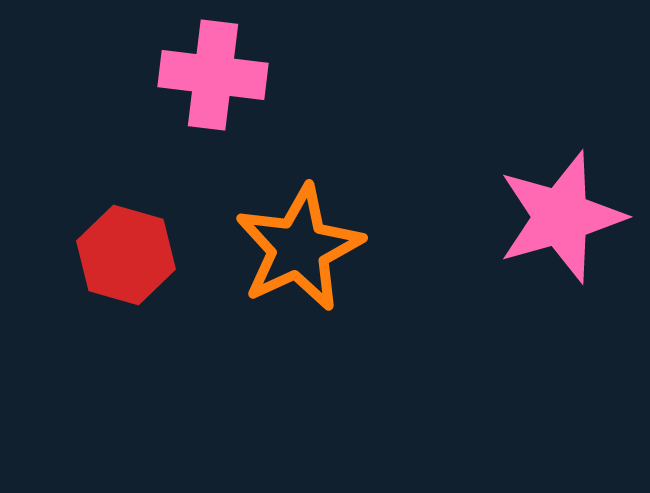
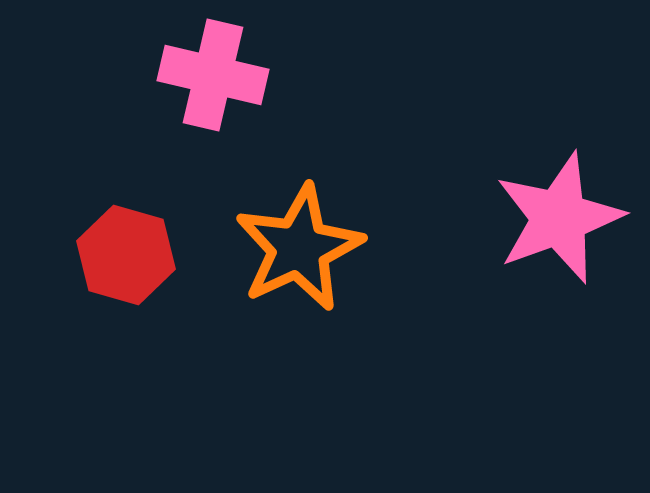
pink cross: rotated 6 degrees clockwise
pink star: moved 2 px left, 1 px down; rotated 4 degrees counterclockwise
